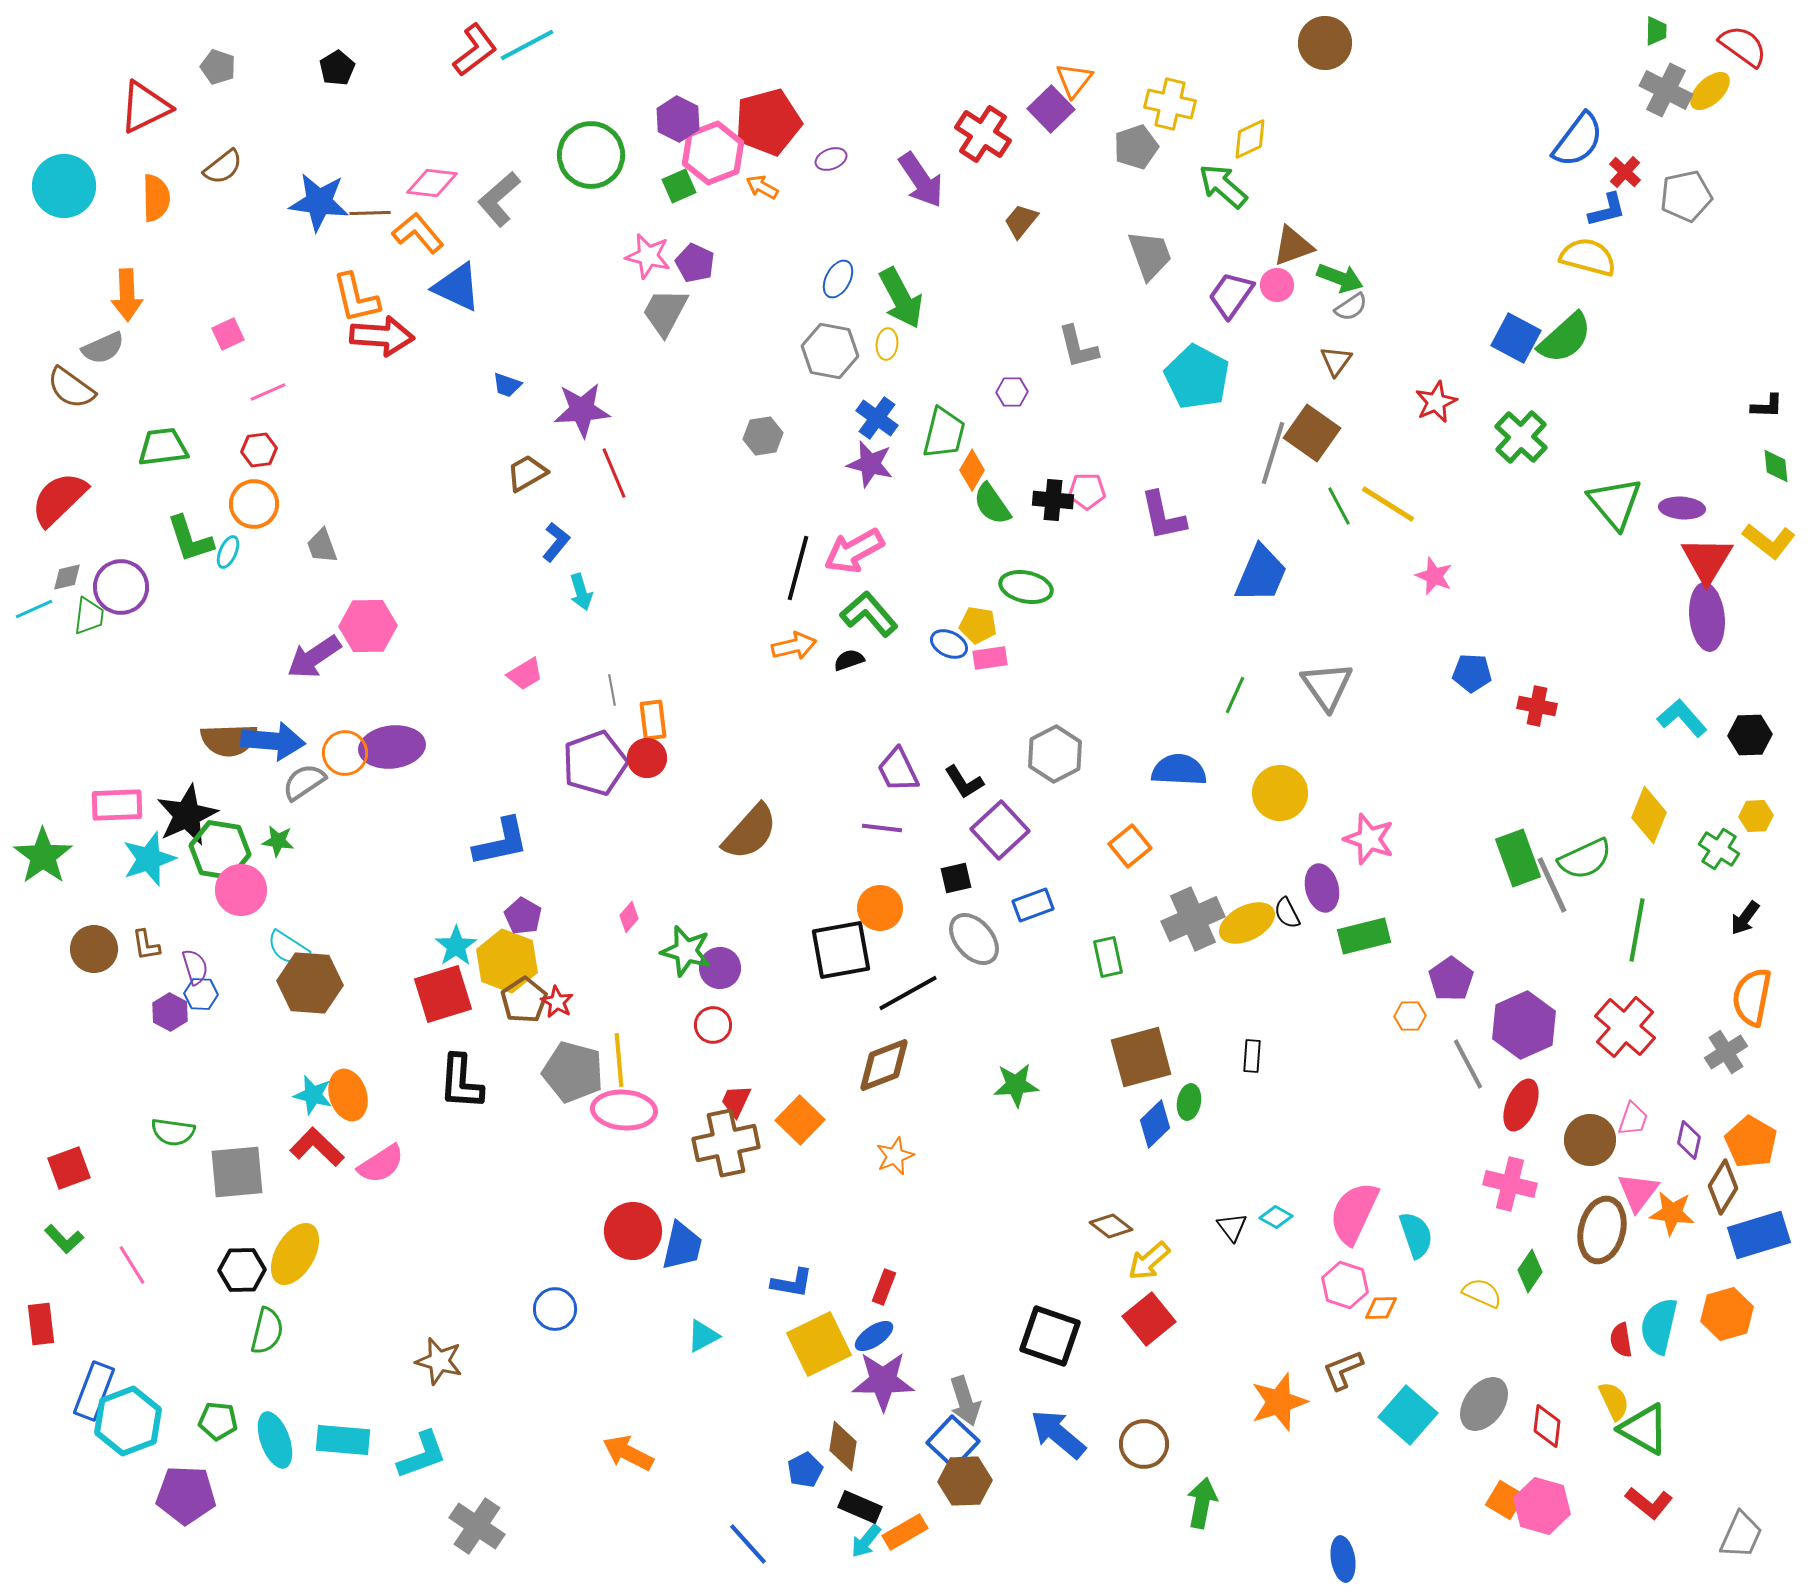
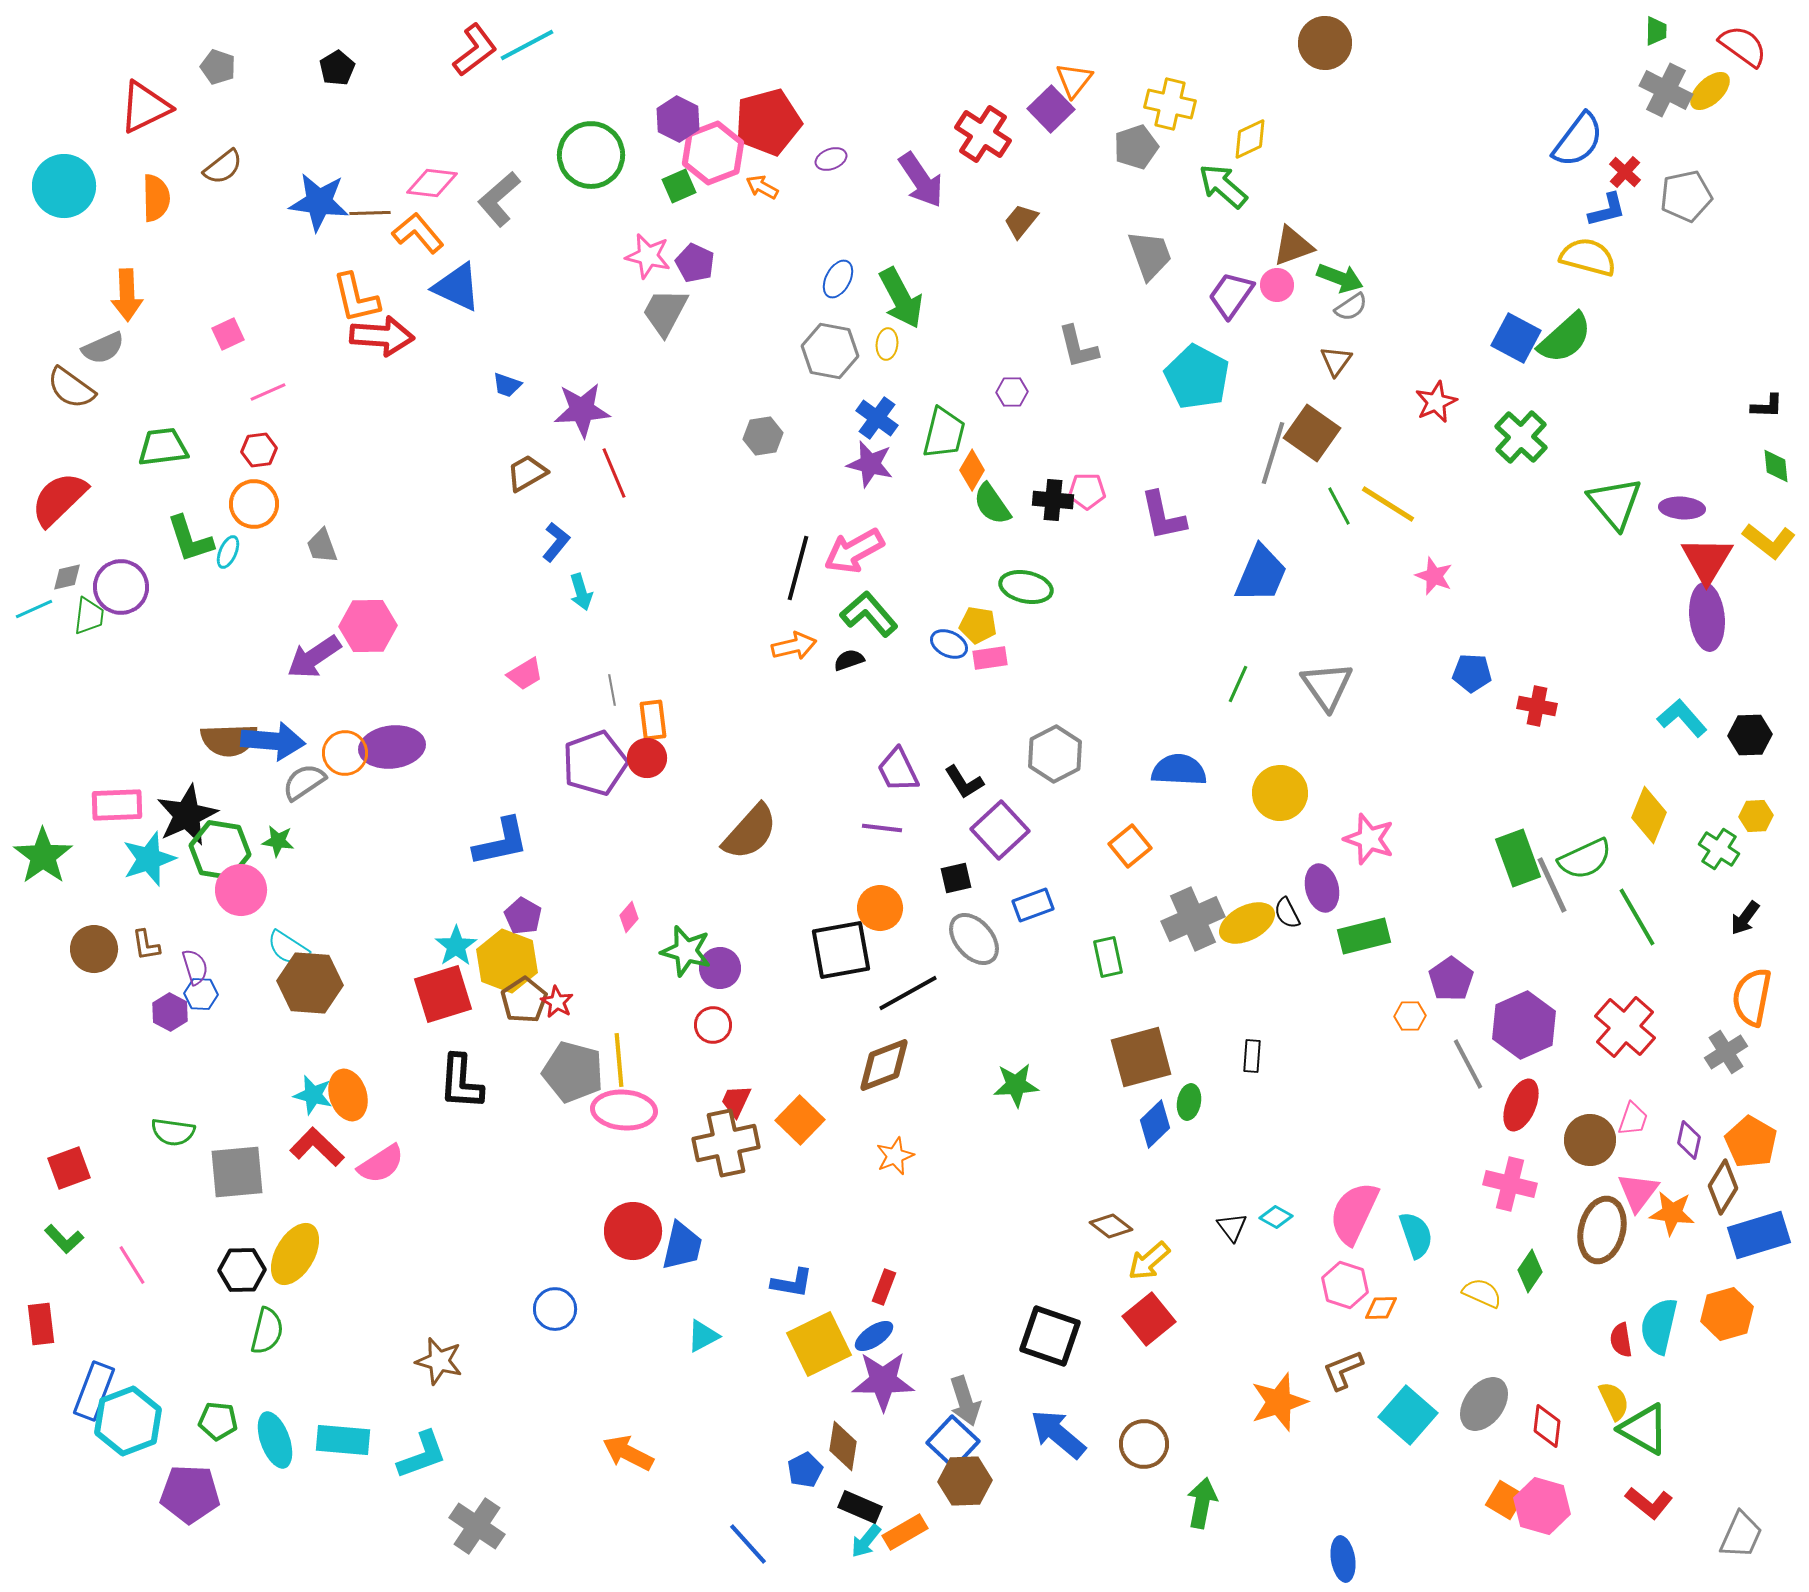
green line at (1235, 695): moved 3 px right, 11 px up
green line at (1637, 930): moved 13 px up; rotated 40 degrees counterclockwise
purple pentagon at (186, 1495): moved 4 px right, 1 px up
